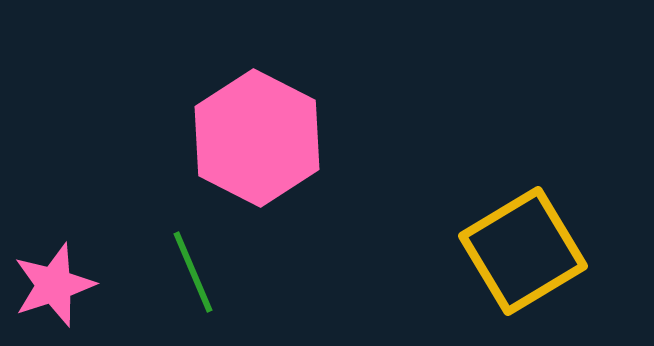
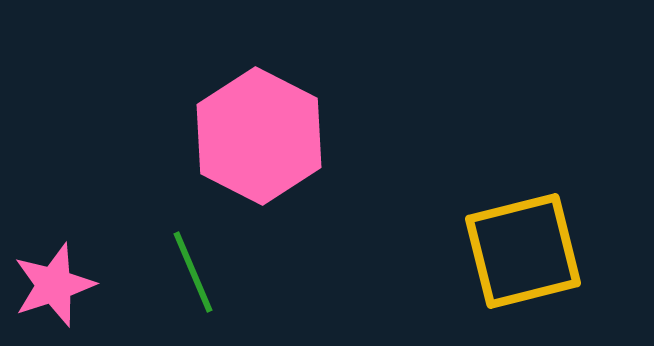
pink hexagon: moved 2 px right, 2 px up
yellow square: rotated 17 degrees clockwise
